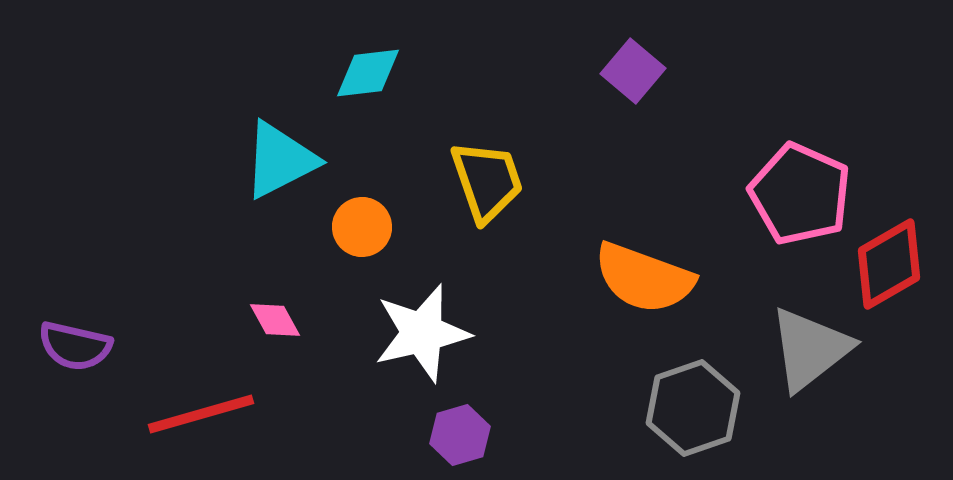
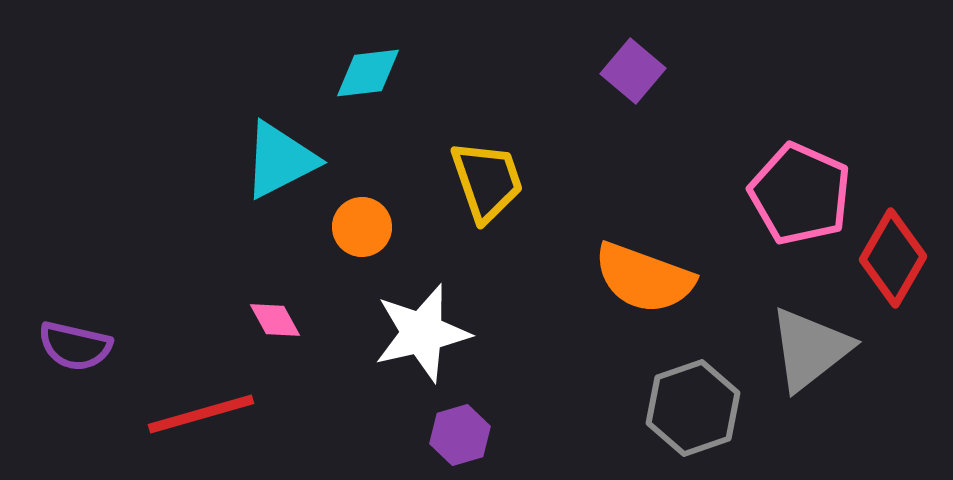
red diamond: moved 4 px right, 6 px up; rotated 30 degrees counterclockwise
